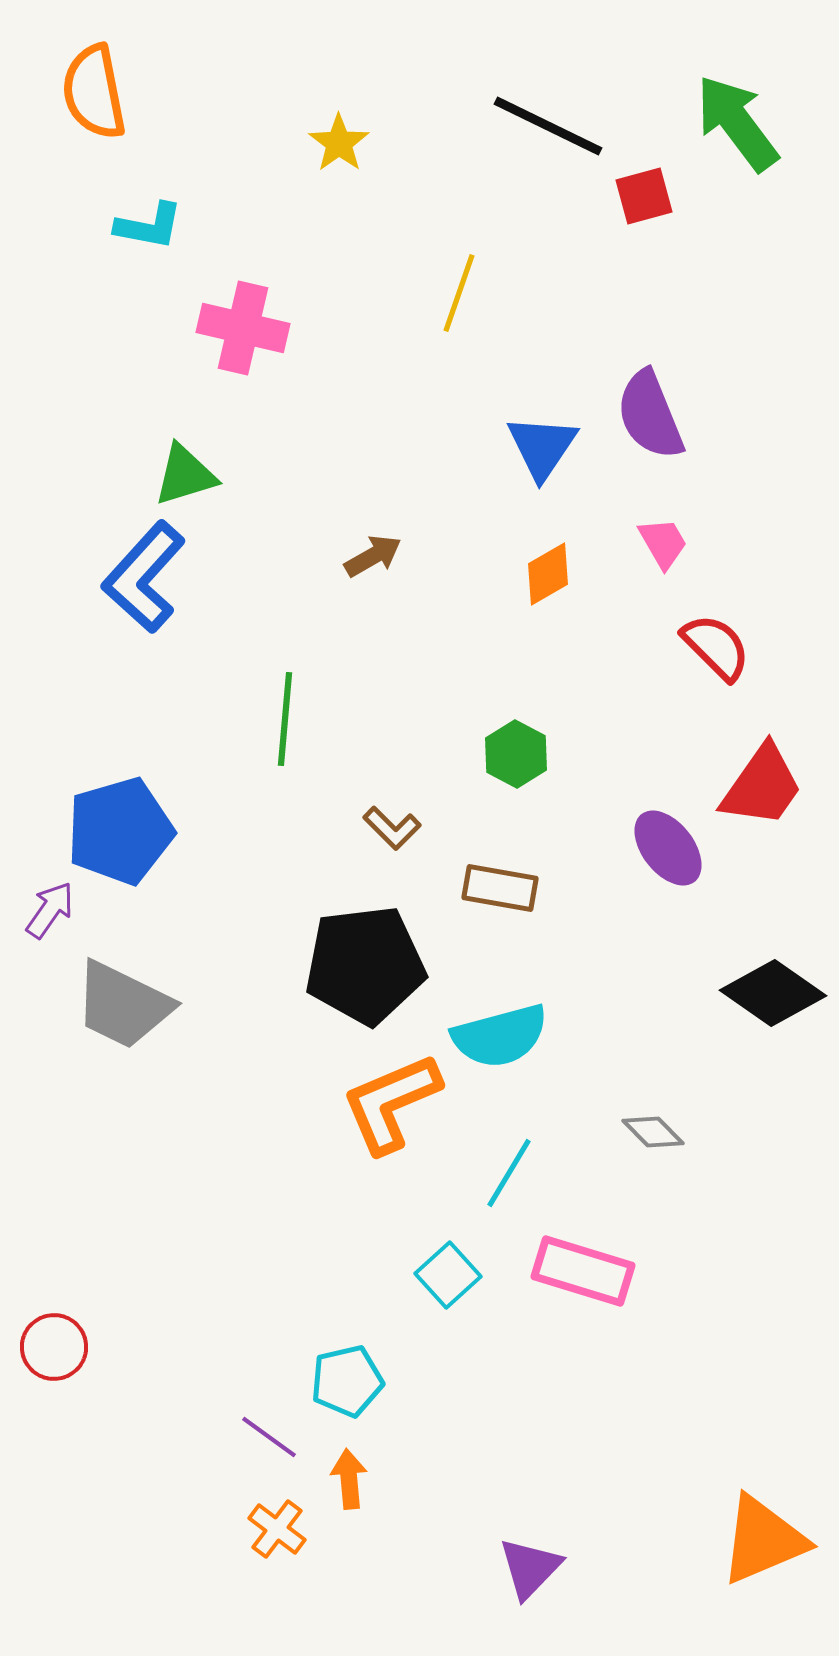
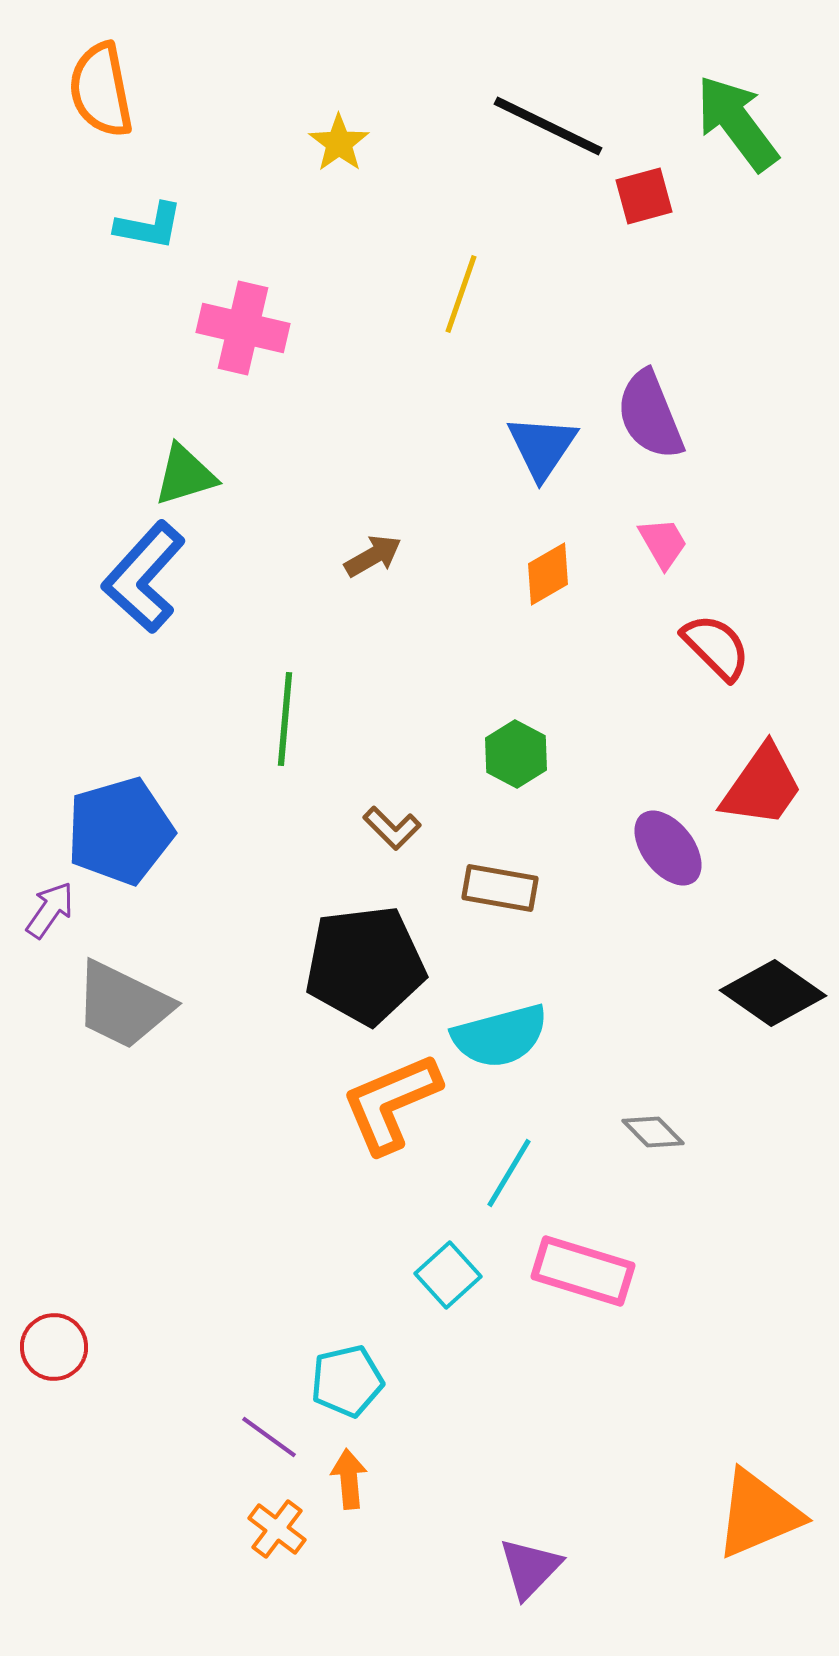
orange semicircle: moved 7 px right, 2 px up
yellow line: moved 2 px right, 1 px down
orange triangle: moved 5 px left, 26 px up
